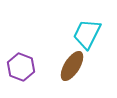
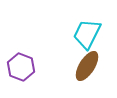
brown ellipse: moved 15 px right
